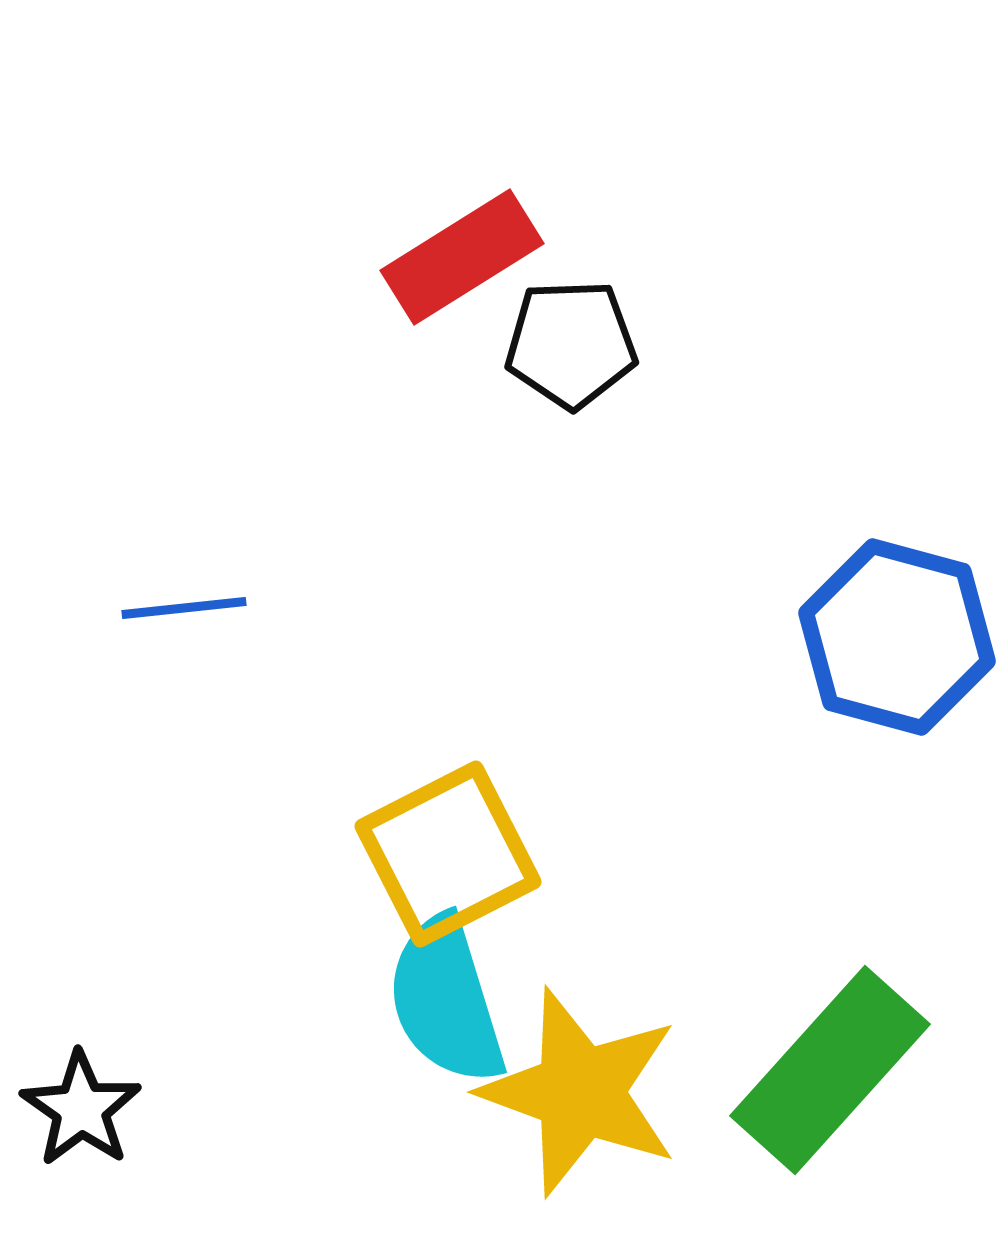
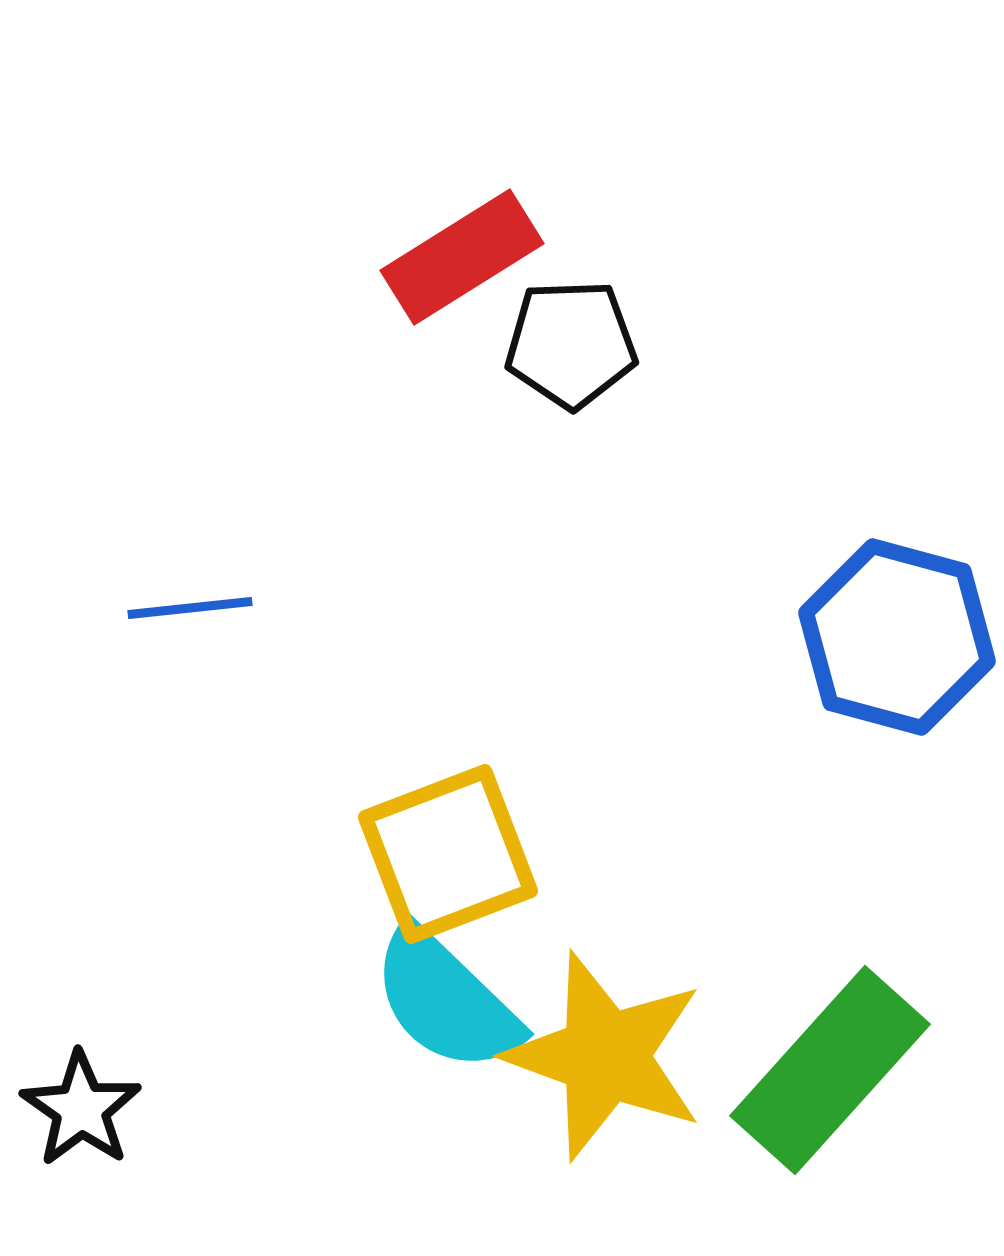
blue line: moved 6 px right
yellow square: rotated 6 degrees clockwise
cyan semicircle: rotated 29 degrees counterclockwise
yellow star: moved 25 px right, 36 px up
